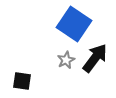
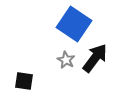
gray star: rotated 18 degrees counterclockwise
black square: moved 2 px right
